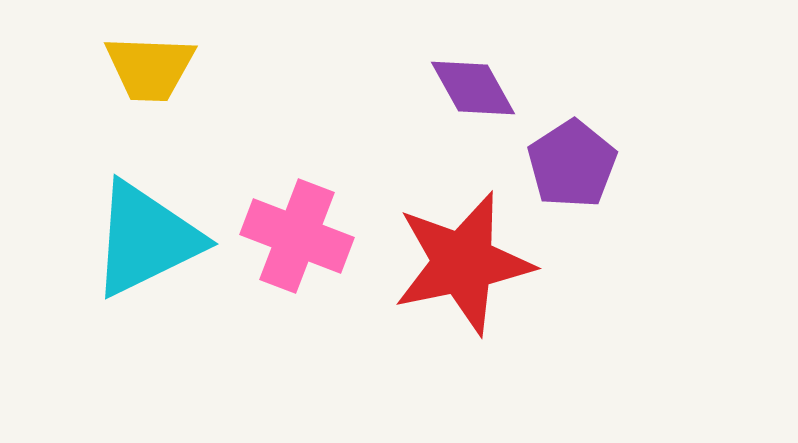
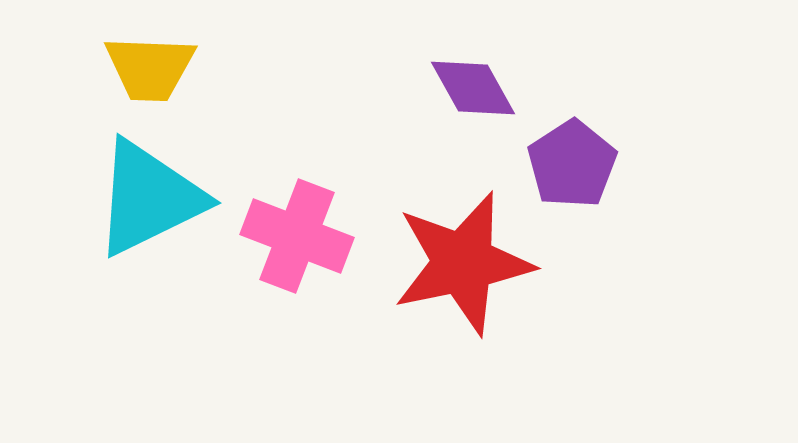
cyan triangle: moved 3 px right, 41 px up
